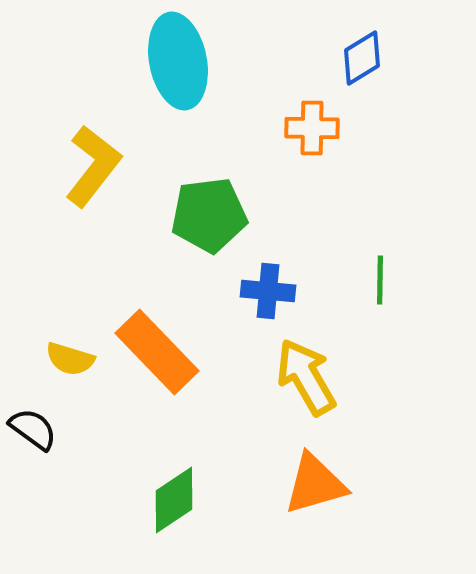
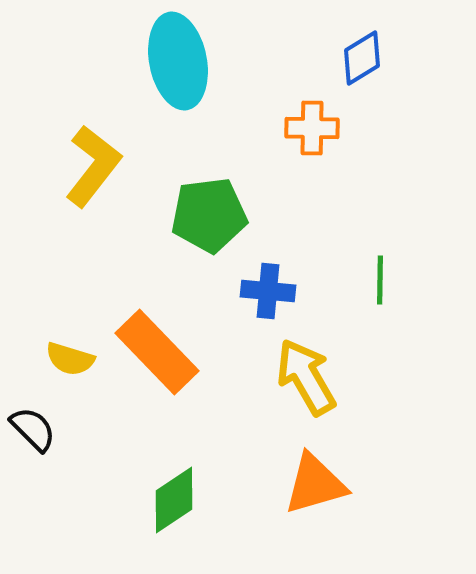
black semicircle: rotated 9 degrees clockwise
